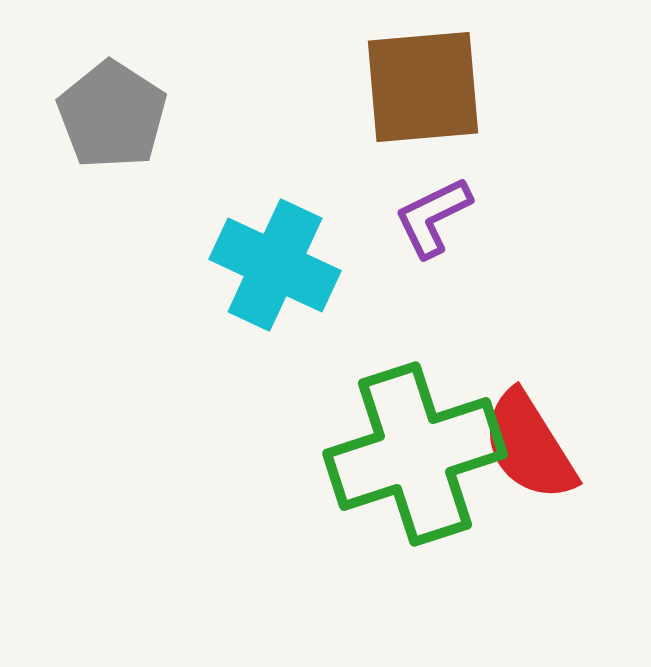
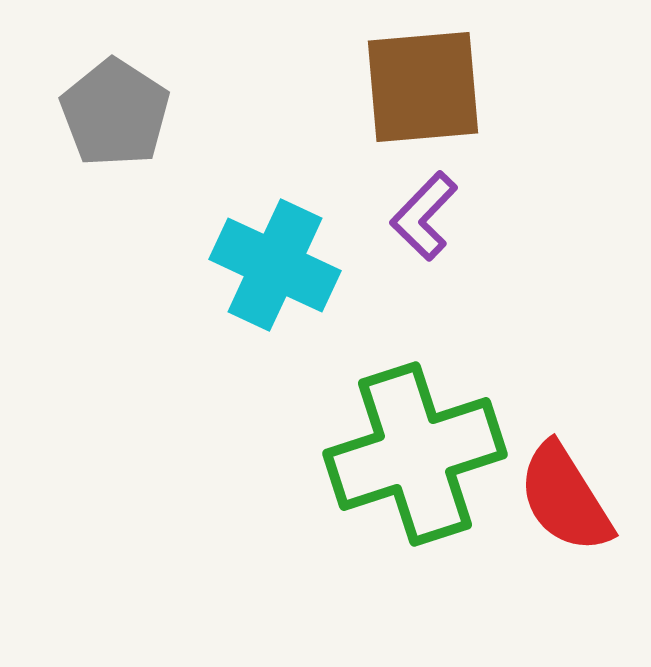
gray pentagon: moved 3 px right, 2 px up
purple L-shape: moved 9 px left, 1 px up; rotated 20 degrees counterclockwise
red semicircle: moved 36 px right, 52 px down
